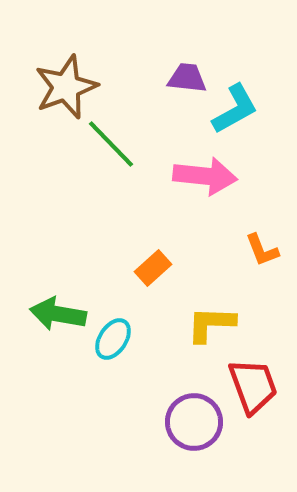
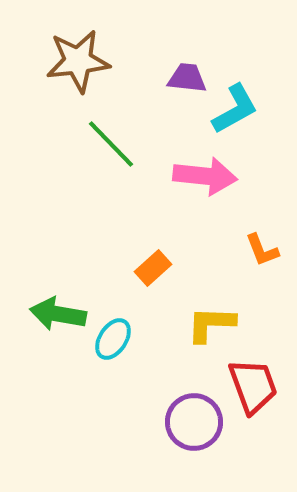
brown star: moved 12 px right, 26 px up; rotated 14 degrees clockwise
